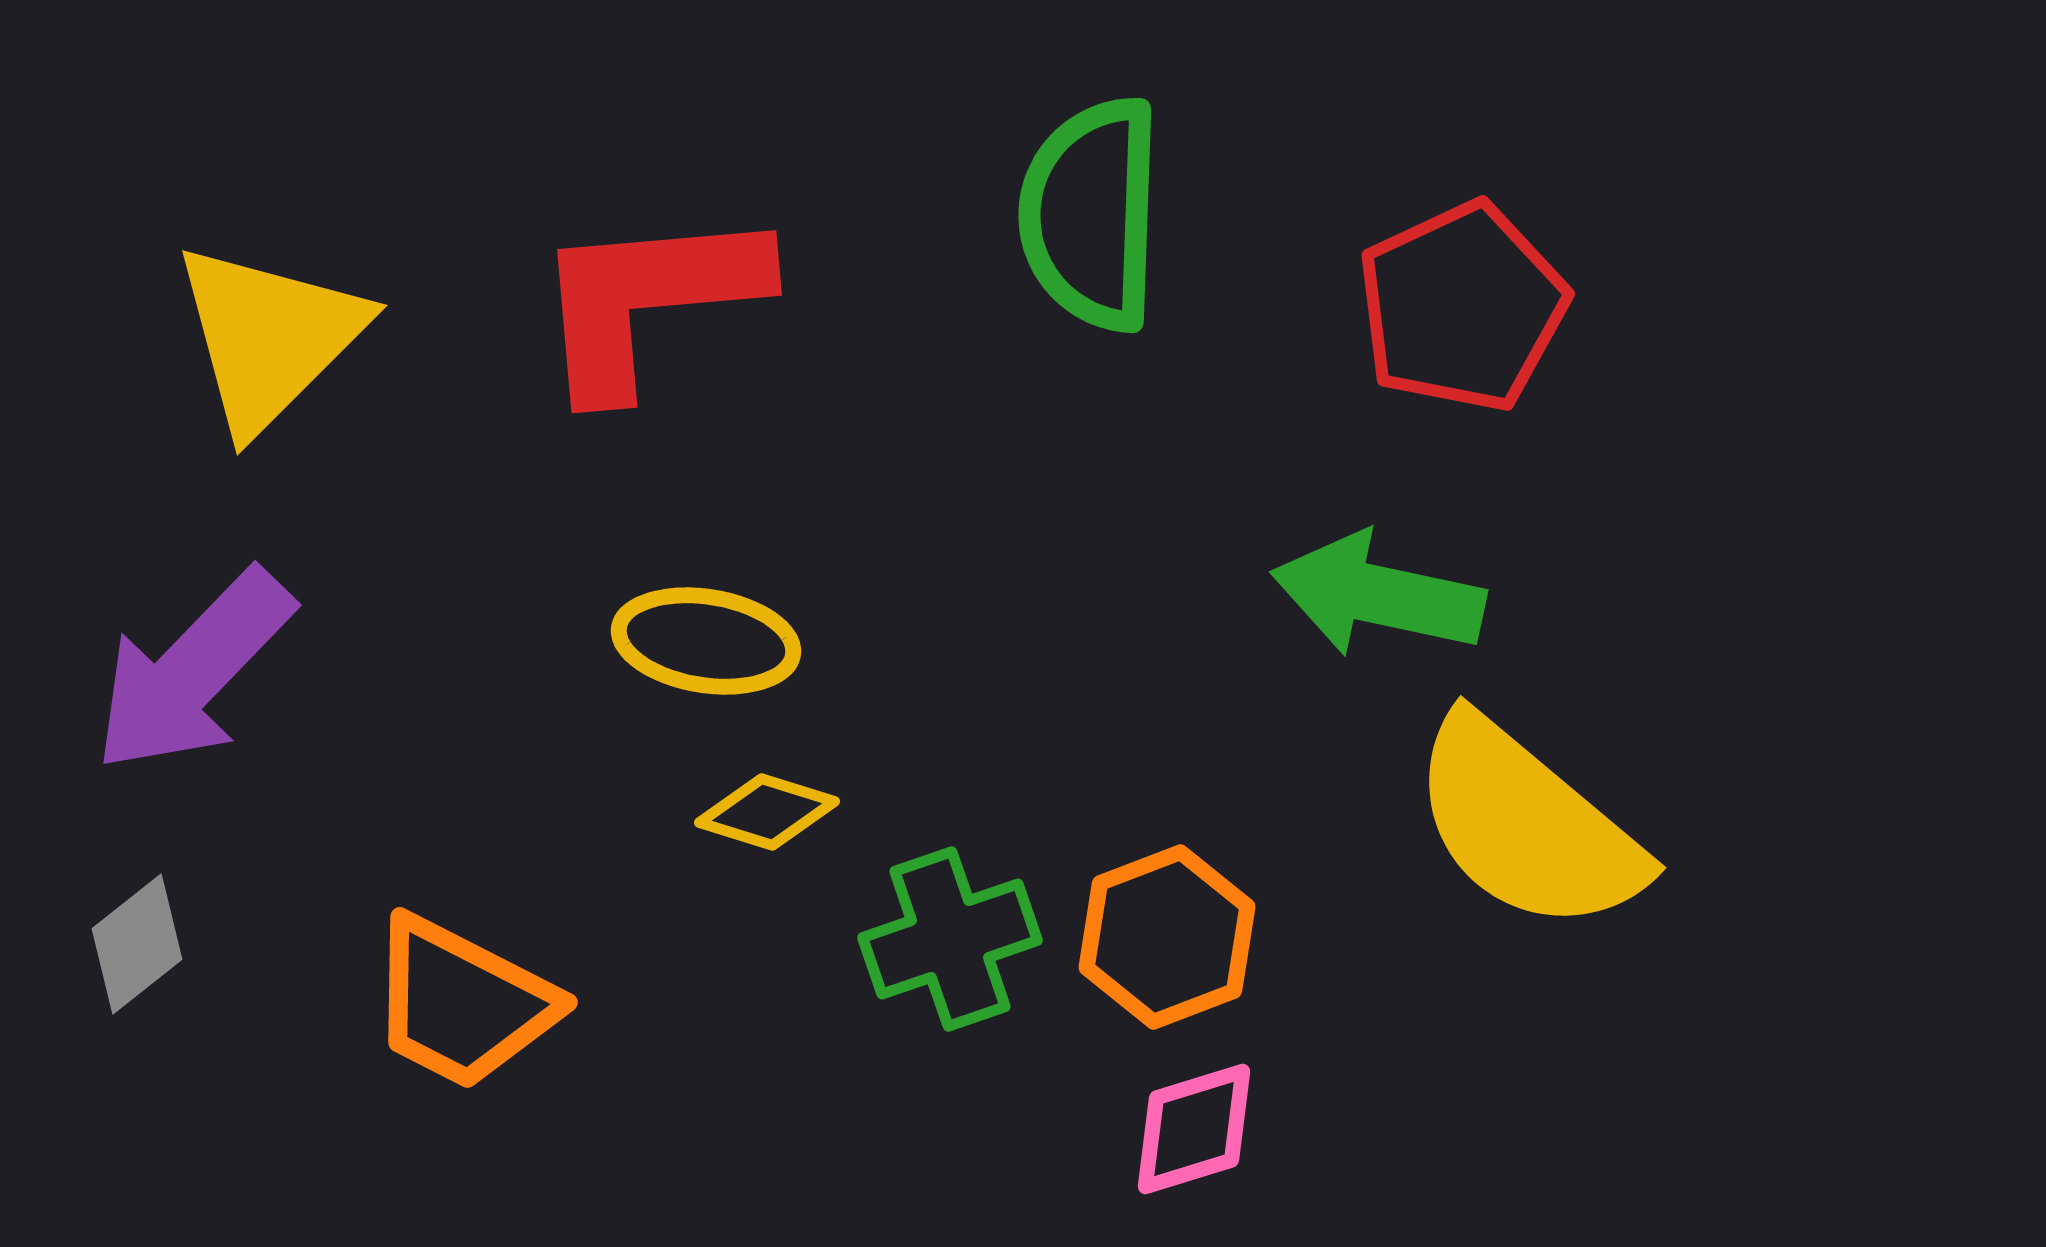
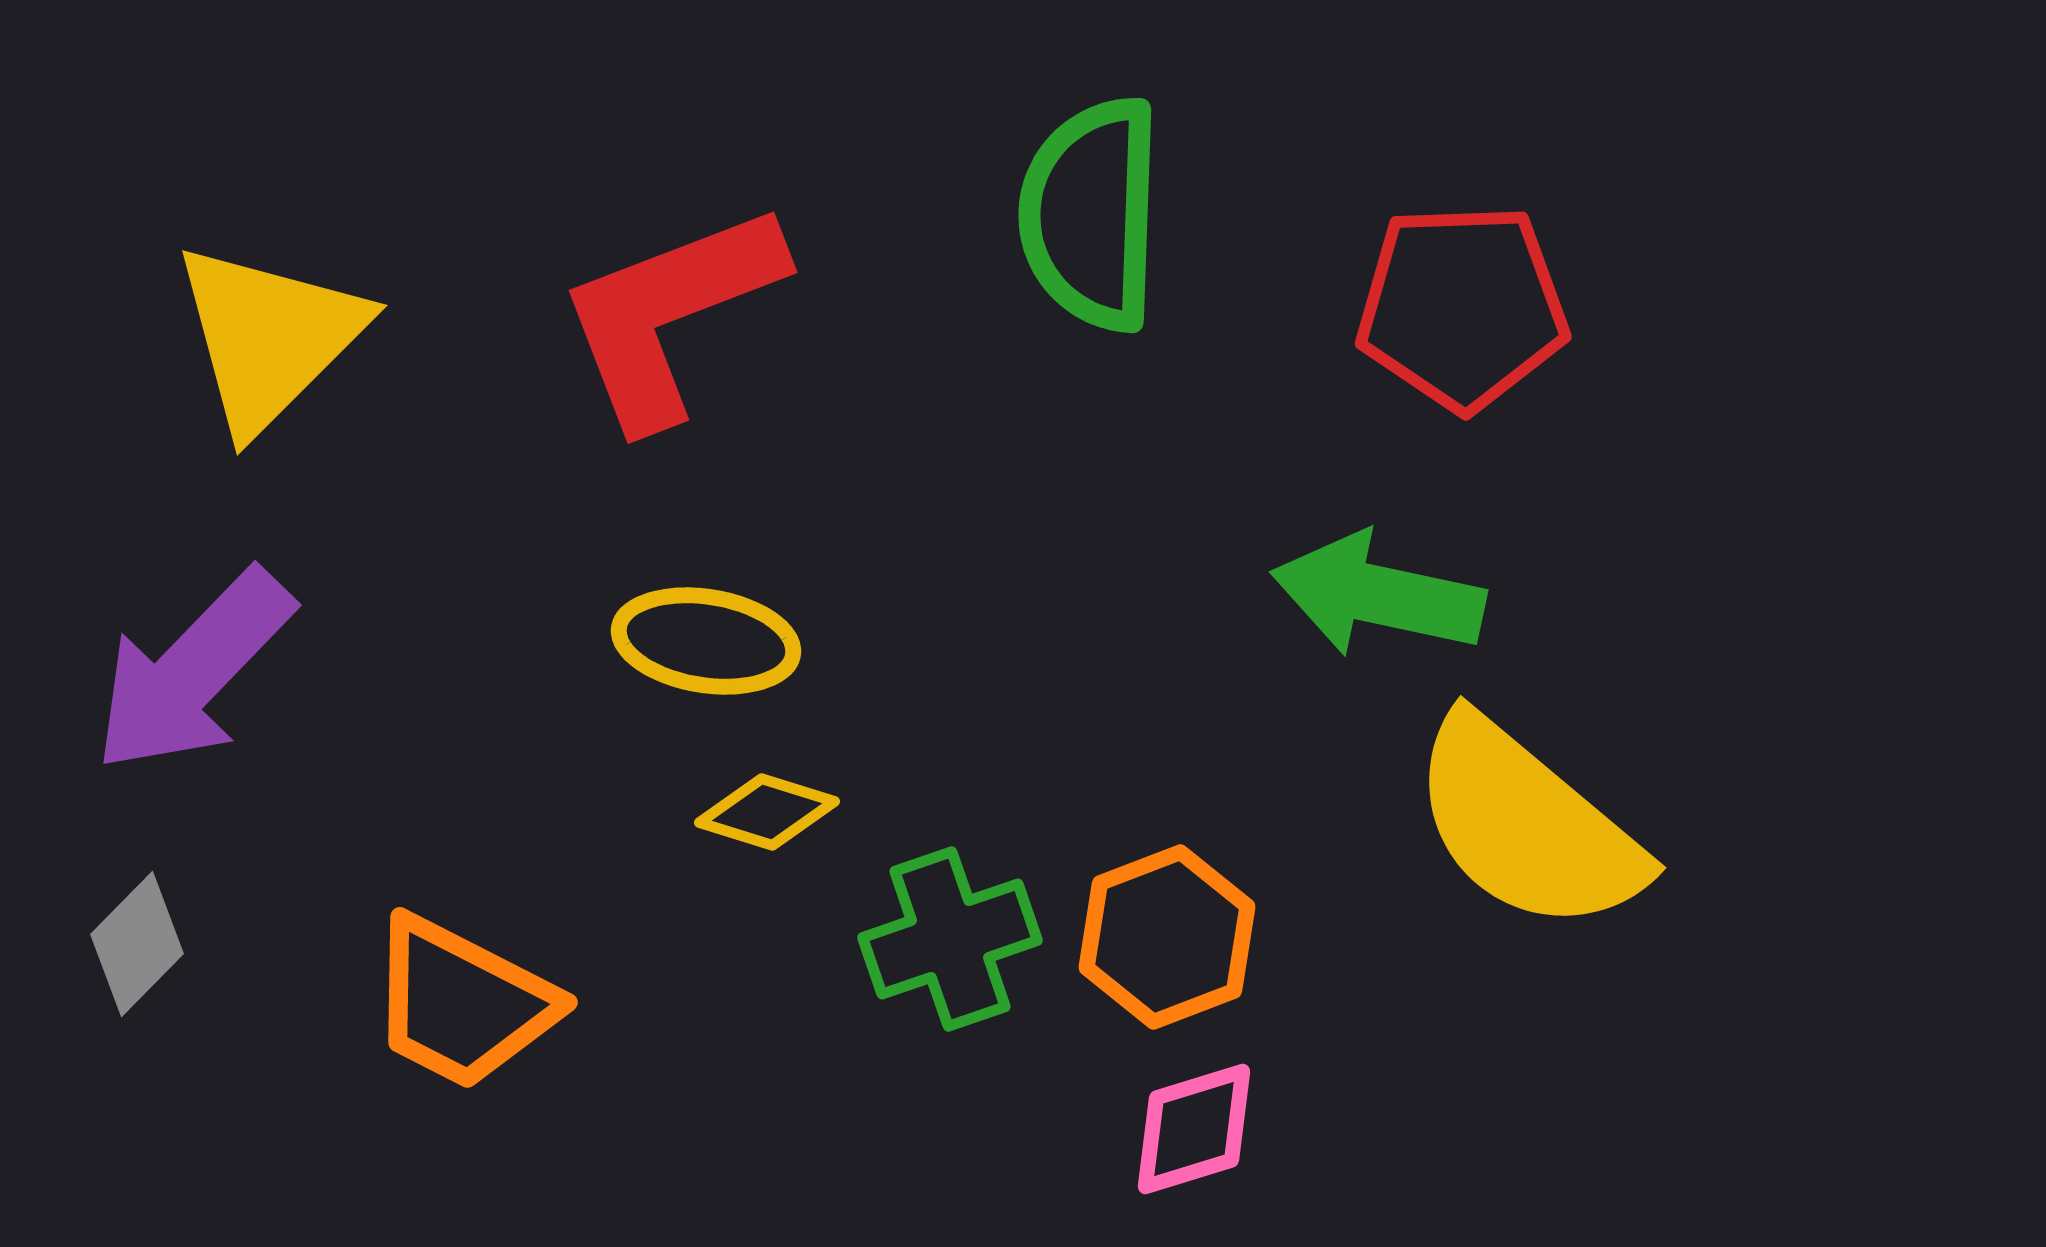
red L-shape: moved 22 px right, 14 px down; rotated 16 degrees counterclockwise
red pentagon: rotated 23 degrees clockwise
gray diamond: rotated 7 degrees counterclockwise
